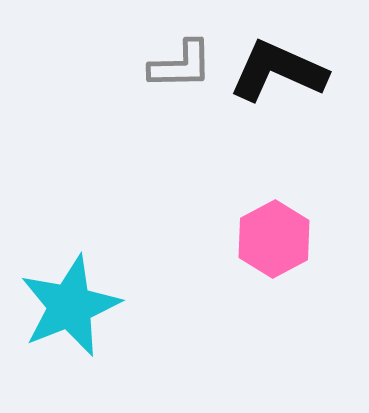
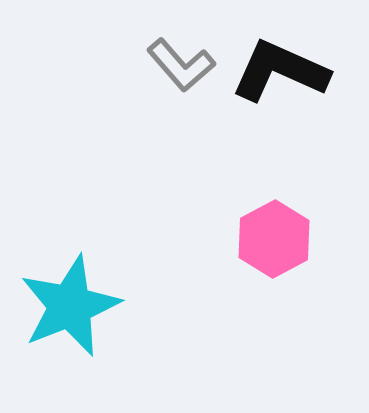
gray L-shape: rotated 50 degrees clockwise
black L-shape: moved 2 px right
